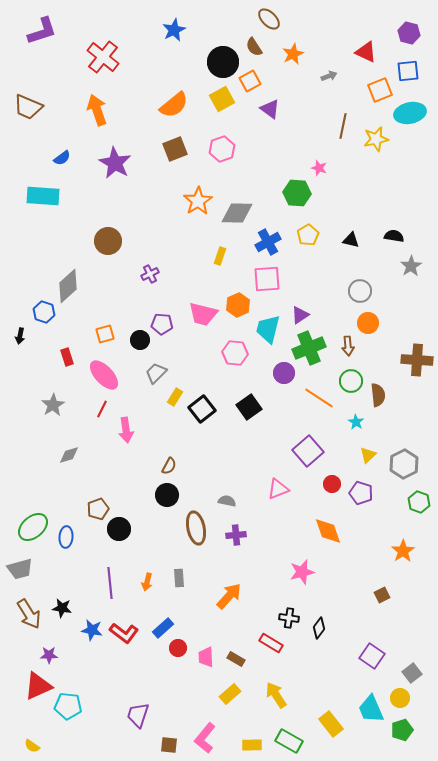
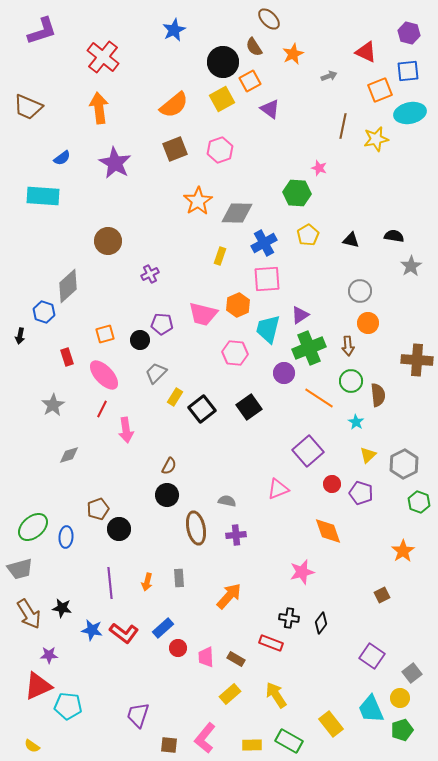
orange arrow at (97, 110): moved 2 px right, 2 px up; rotated 12 degrees clockwise
pink hexagon at (222, 149): moved 2 px left, 1 px down
blue cross at (268, 242): moved 4 px left, 1 px down
black diamond at (319, 628): moved 2 px right, 5 px up
red rectangle at (271, 643): rotated 10 degrees counterclockwise
